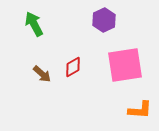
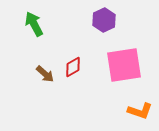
pink square: moved 1 px left
brown arrow: moved 3 px right
orange L-shape: moved 1 px down; rotated 15 degrees clockwise
